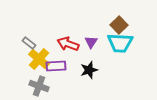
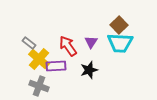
red arrow: moved 2 px down; rotated 35 degrees clockwise
